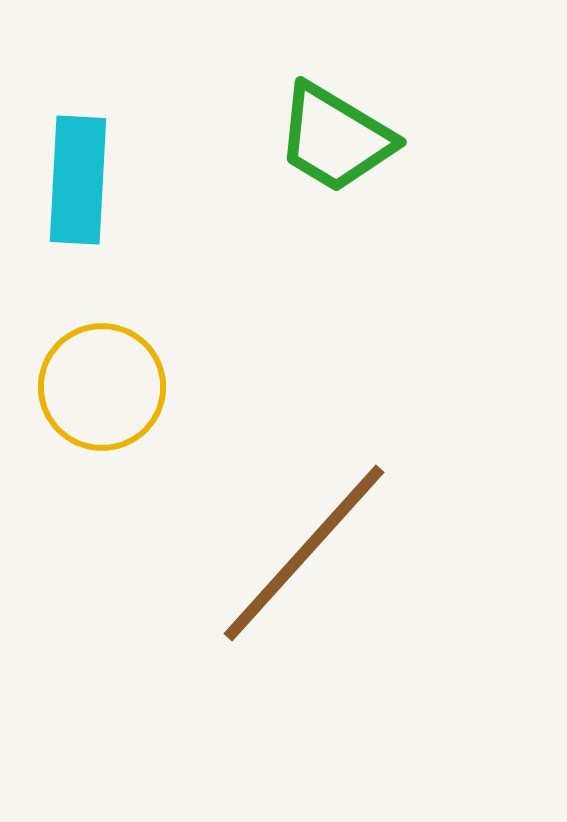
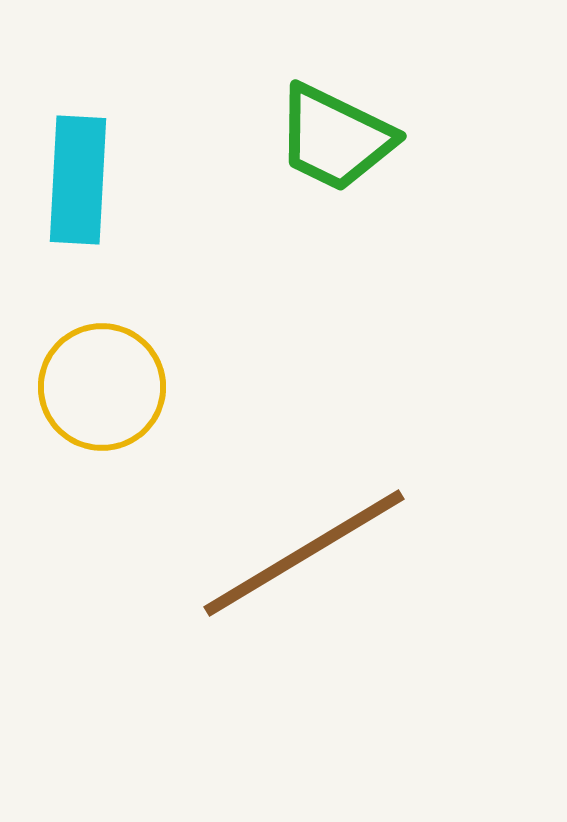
green trapezoid: rotated 5 degrees counterclockwise
brown line: rotated 17 degrees clockwise
